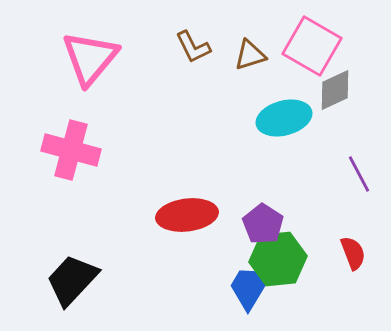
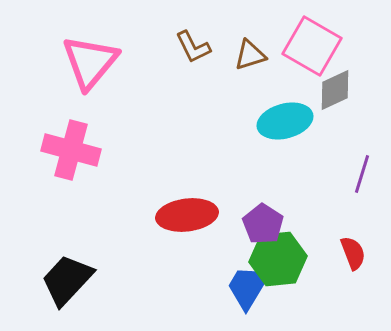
pink triangle: moved 4 px down
cyan ellipse: moved 1 px right, 3 px down
purple line: moved 3 px right; rotated 45 degrees clockwise
black trapezoid: moved 5 px left
blue trapezoid: moved 2 px left
